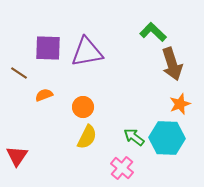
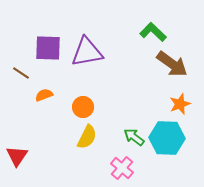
brown arrow: rotated 36 degrees counterclockwise
brown line: moved 2 px right
